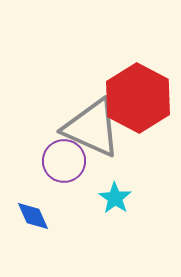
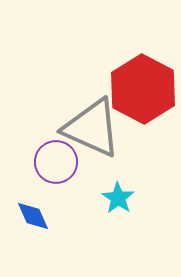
red hexagon: moved 5 px right, 9 px up
purple circle: moved 8 px left, 1 px down
cyan star: moved 3 px right
